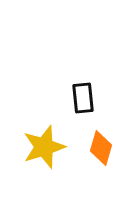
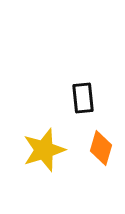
yellow star: moved 3 px down
